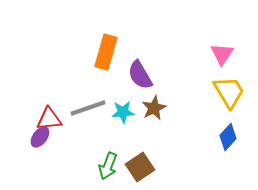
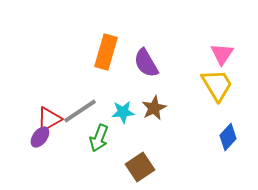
purple semicircle: moved 6 px right, 12 px up
yellow trapezoid: moved 12 px left, 7 px up
gray line: moved 8 px left, 3 px down; rotated 15 degrees counterclockwise
red triangle: rotated 24 degrees counterclockwise
green arrow: moved 9 px left, 28 px up
